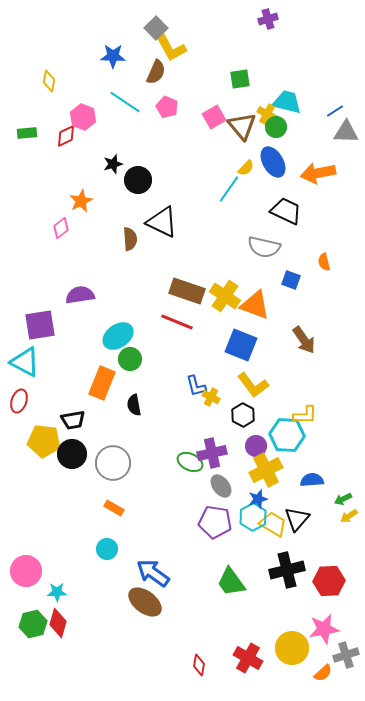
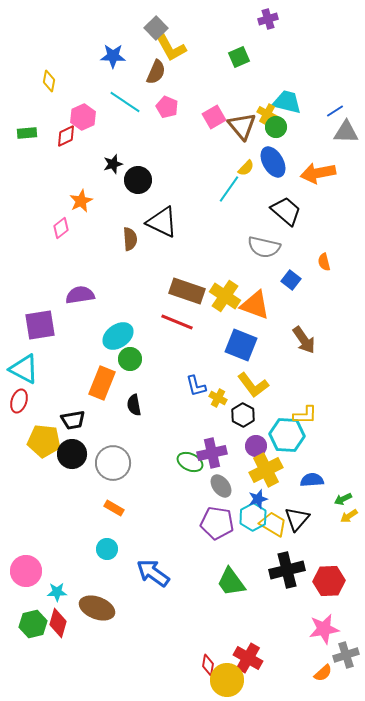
green square at (240, 79): moved 1 px left, 22 px up; rotated 15 degrees counterclockwise
pink hexagon at (83, 117): rotated 15 degrees clockwise
black trapezoid at (286, 211): rotated 16 degrees clockwise
blue square at (291, 280): rotated 18 degrees clockwise
cyan triangle at (25, 362): moved 1 px left, 7 px down
yellow cross at (211, 397): moved 7 px right, 1 px down
purple pentagon at (215, 522): moved 2 px right, 1 px down
brown ellipse at (145, 602): moved 48 px left, 6 px down; rotated 16 degrees counterclockwise
yellow circle at (292, 648): moved 65 px left, 32 px down
red diamond at (199, 665): moved 9 px right
